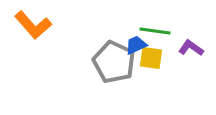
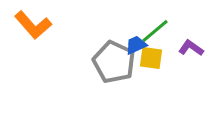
green line: rotated 48 degrees counterclockwise
